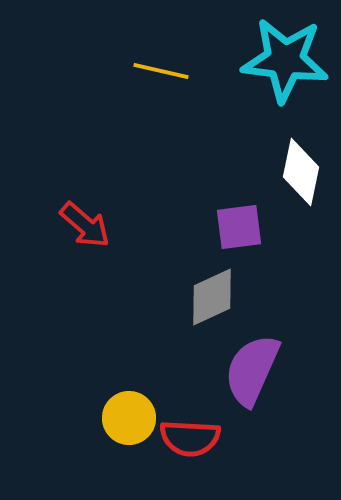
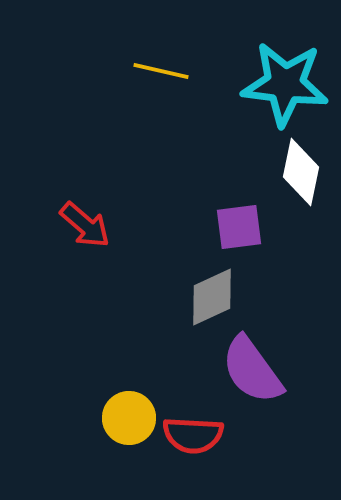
cyan star: moved 24 px down
purple semicircle: rotated 60 degrees counterclockwise
red semicircle: moved 3 px right, 3 px up
